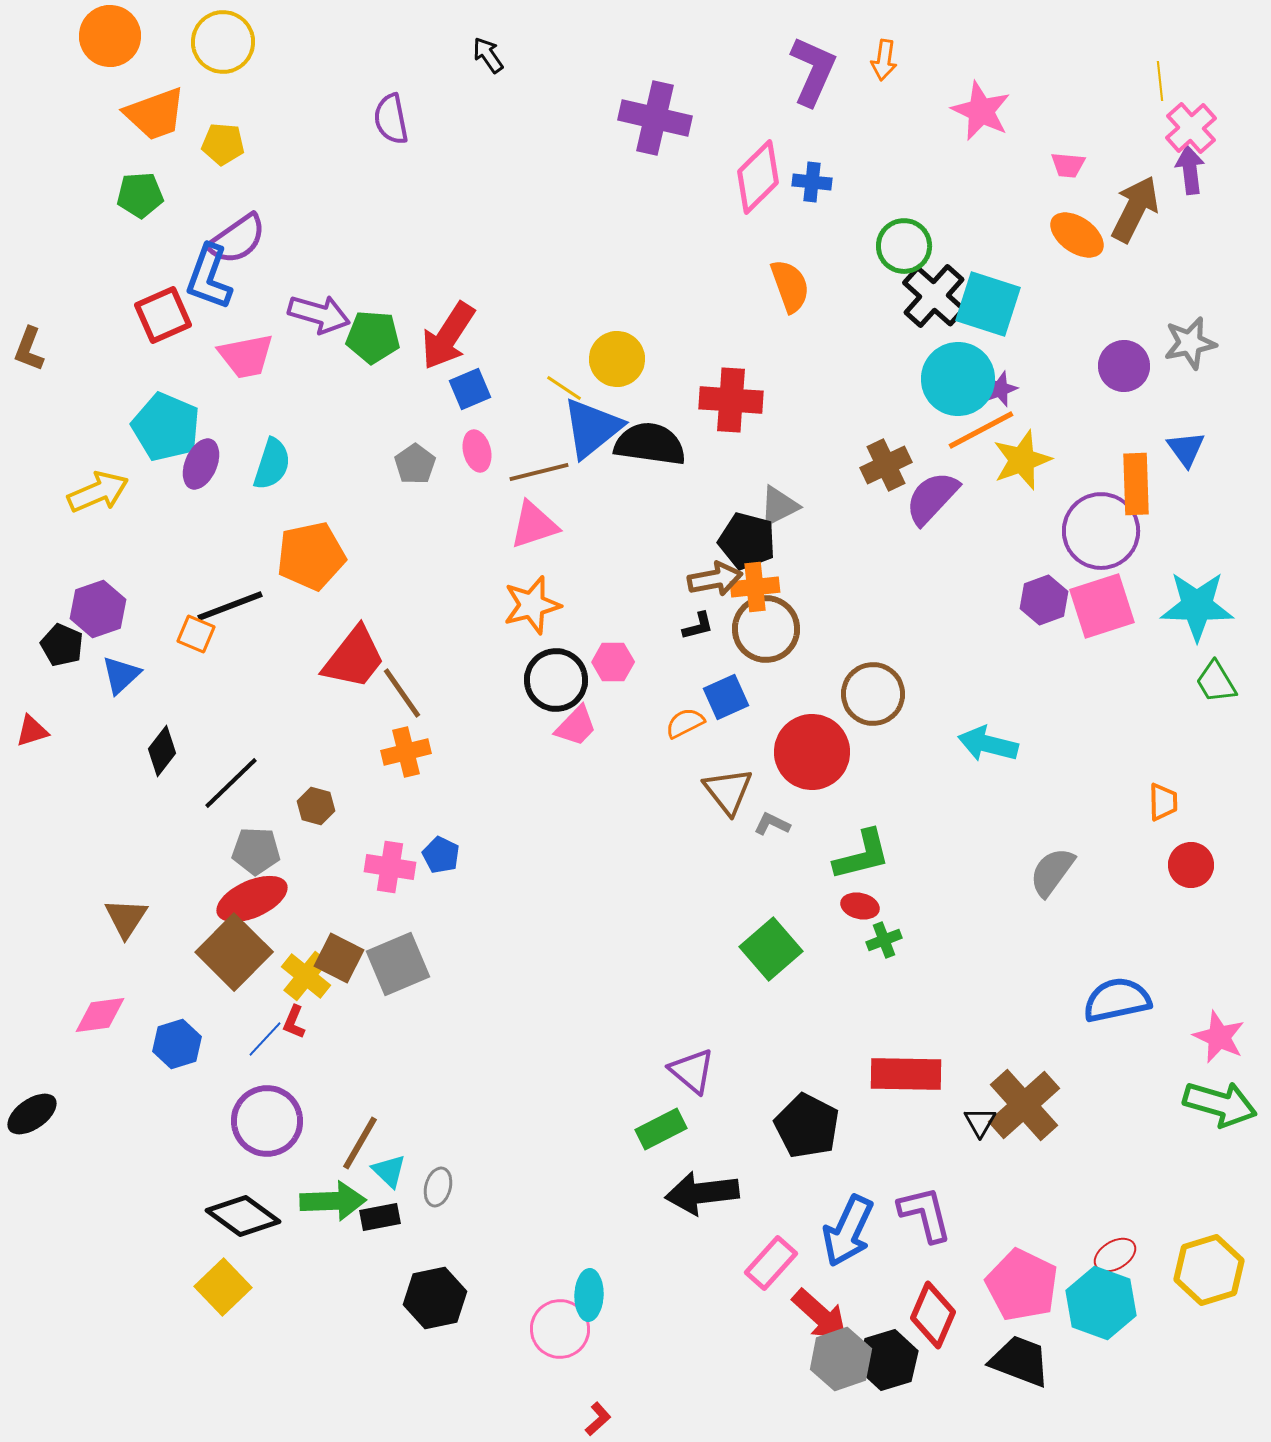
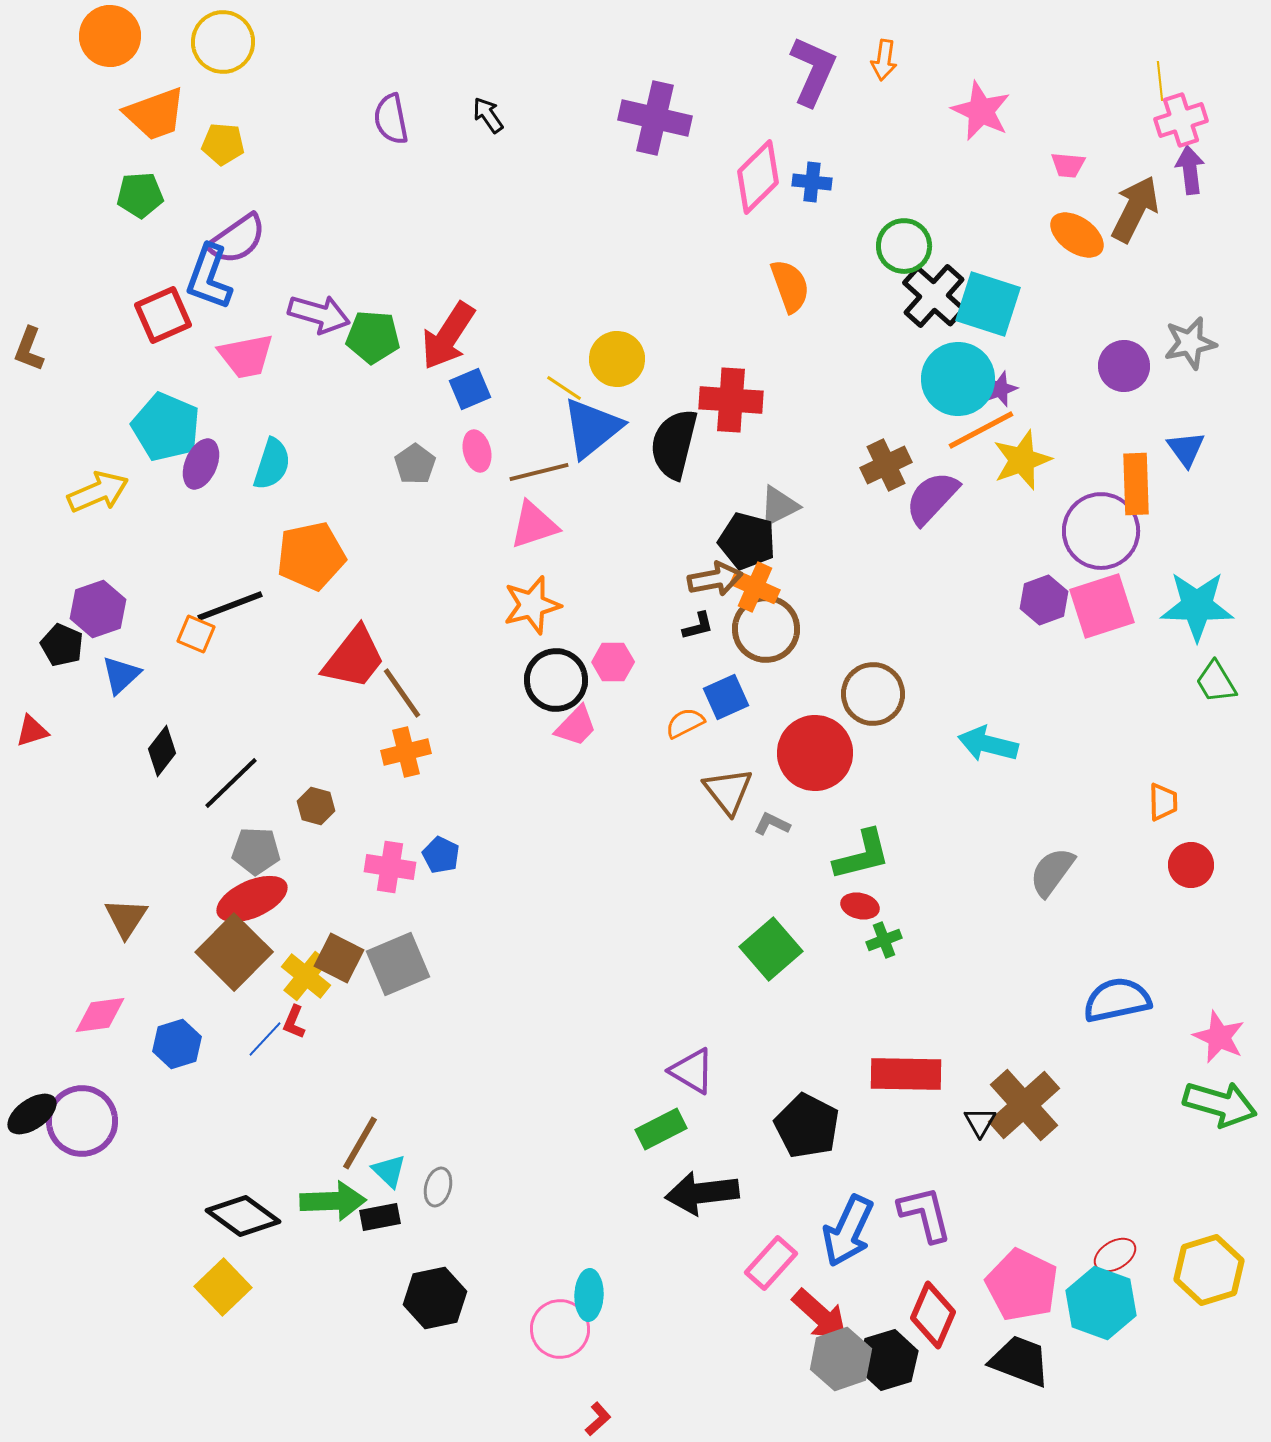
black arrow at (488, 55): moved 60 px down
pink cross at (1191, 128): moved 10 px left, 8 px up; rotated 24 degrees clockwise
black semicircle at (650, 444): moved 24 px right; rotated 84 degrees counterclockwise
orange cross at (755, 587): rotated 30 degrees clockwise
red circle at (812, 752): moved 3 px right, 1 px down
purple triangle at (692, 1071): rotated 9 degrees counterclockwise
purple circle at (267, 1121): moved 185 px left
